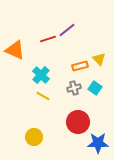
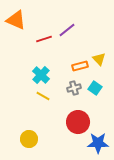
red line: moved 4 px left
orange triangle: moved 1 px right, 30 px up
yellow circle: moved 5 px left, 2 px down
